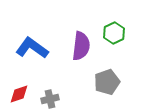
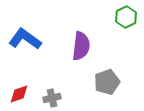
green hexagon: moved 12 px right, 16 px up
blue L-shape: moved 7 px left, 9 px up
gray cross: moved 2 px right, 1 px up
